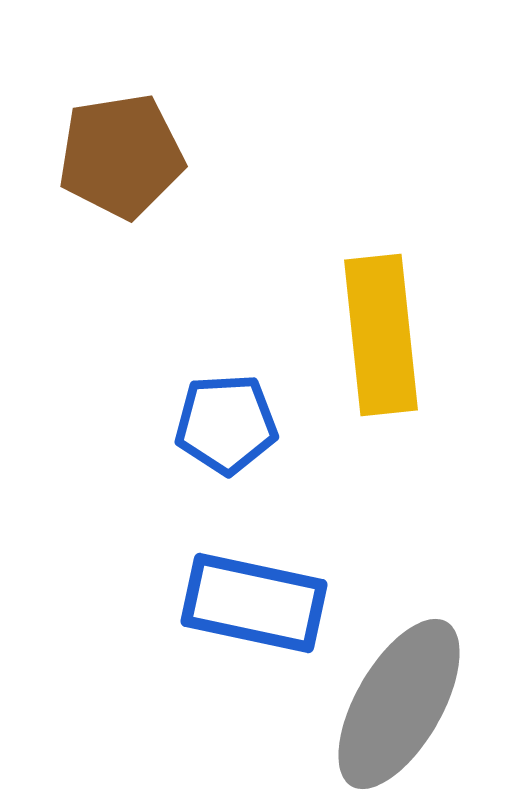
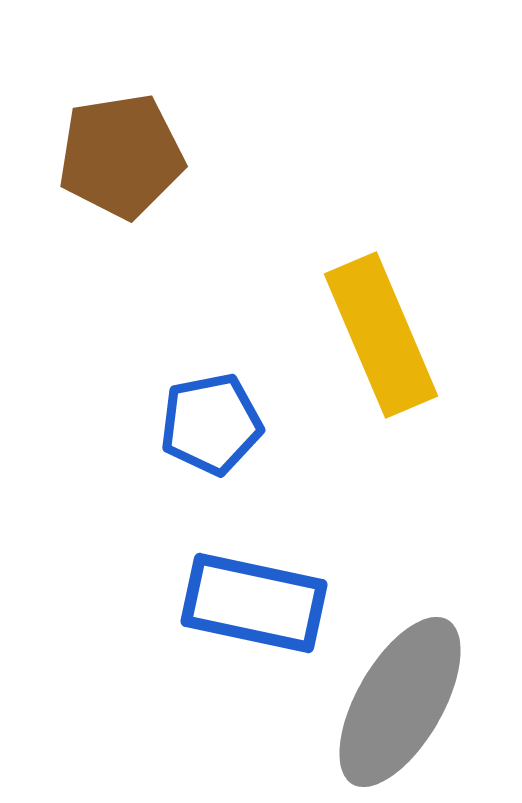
yellow rectangle: rotated 17 degrees counterclockwise
blue pentagon: moved 15 px left; rotated 8 degrees counterclockwise
gray ellipse: moved 1 px right, 2 px up
